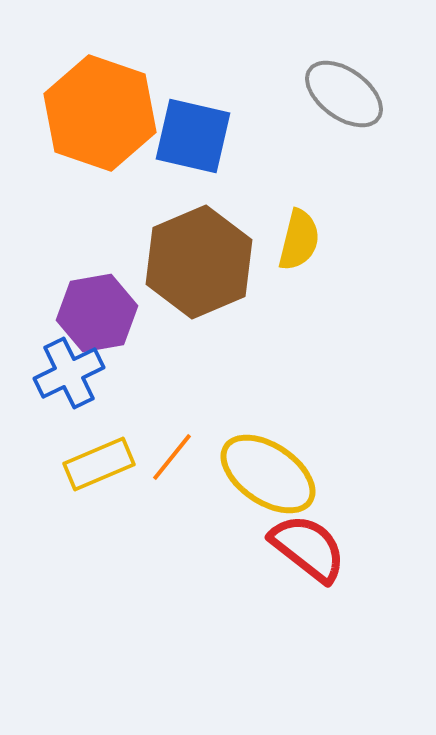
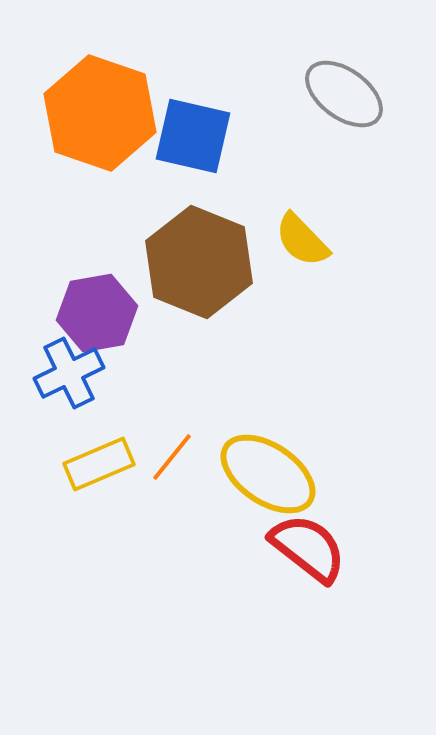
yellow semicircle: moved 3 px right; rotated 122 degrees clockwise
brown hexagon: rotated 15 degrees counterclockwise
